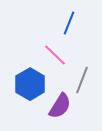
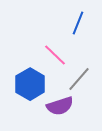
blue line: moved 9 px right
gray line: moved 3 px left, 1 px up; rotated 20 degrees clockwise
purple semicircle: rotated 40 degrees clockwise
